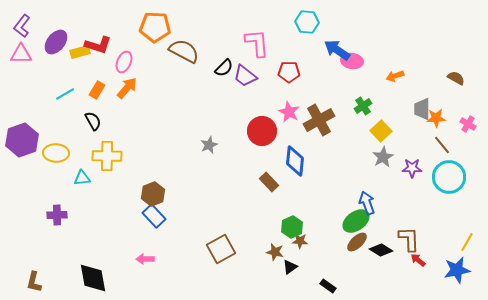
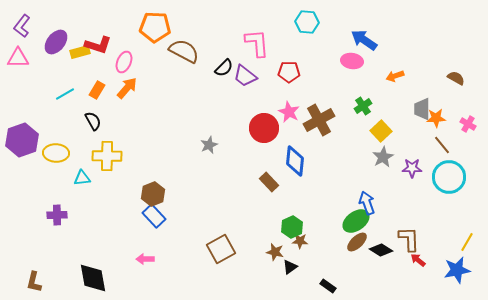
blue arrow at (337, 50): moved 27 px right, 10 px up
pink triangle at (21, 54): moved 3 px left, 4 px down
red circle at (262, 131): moved 2 px right, 3 px up
